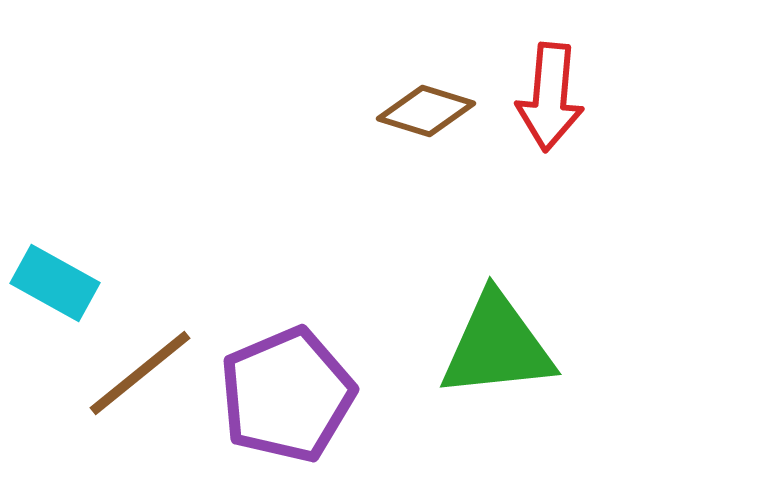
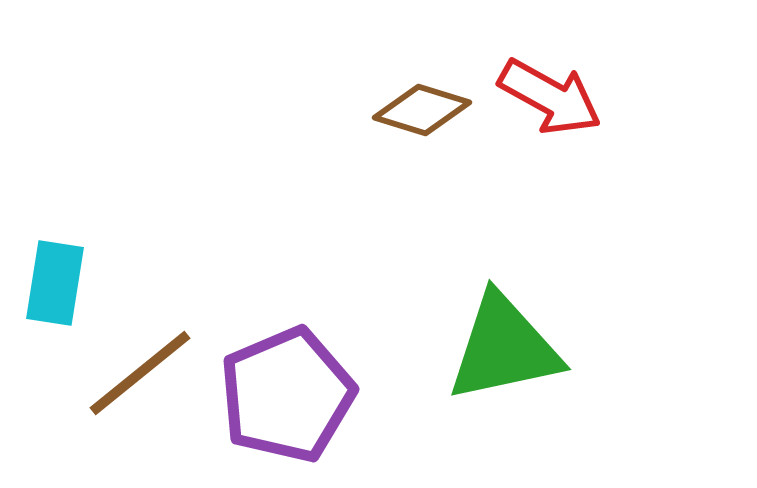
red arrow: rotated 66 degrees counterclockwise
brown diamond: moved 4 px left, 1 px up
cyan rectangle: rotated 70 degrees clockwise
green triangle: moved 7 px right, 2 px down; rotated 6 degrees counterclockwise
